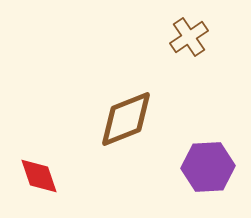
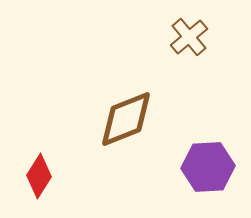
brown cross: rotated 6 degrees counterclockwise
red diamond: rotated 51 degrees clockwise
